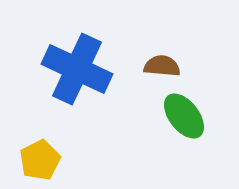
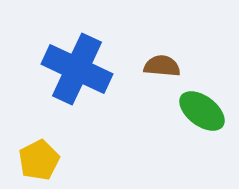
green ellipse: moved 18 px right, 5 px up; rotated 15 degrees counterclockwise
yellow pentagon: moved 1 px left
